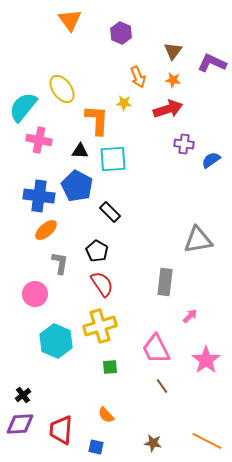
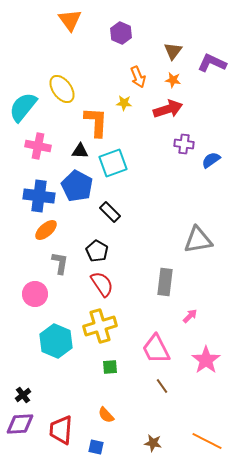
orange L-shape: moved 1 px left, 2 px down
pink cross: moved 1 px left, 6 px down
cyan square: moved 4 px down; rotated 16 degrees counterclockwise
